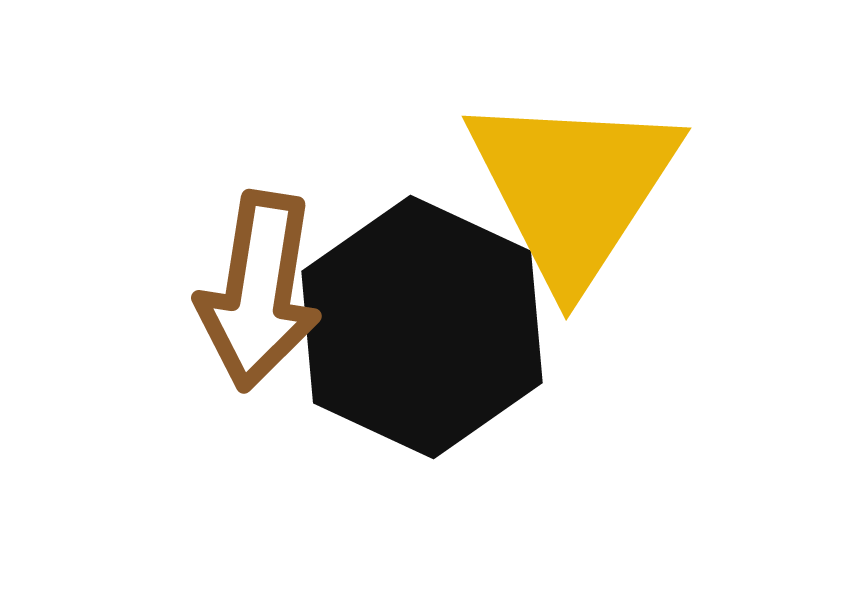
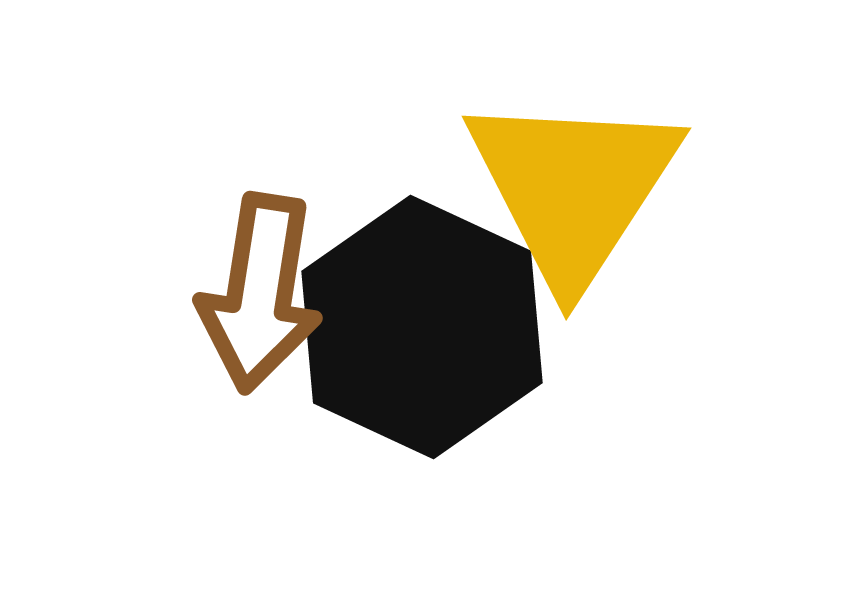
brown arrow: moved 1 px right, 2 px down
